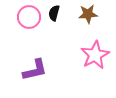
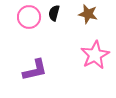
brown star: rotated 18 degrees clockwise
